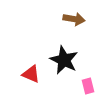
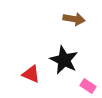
pink rectangle: rotated 42 degrees counterclockwise
